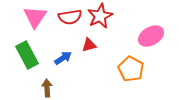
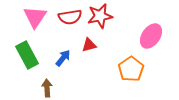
red star: rotated 15 degrees clockwise
pink ellipse: rotated 25 degrees counterclockwise
blue arrow: rotated 18 degrees counterclockwise
orange pentagon: rotated 10 degrees clockwise
